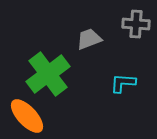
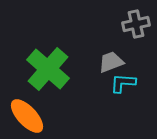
gray cross: rotated 16 degrees counterclockwise
gray trapezoid: moved 22 px right, 23 px down
green cross: moved 5 px up; rotated 12 degrees counterclockwise
